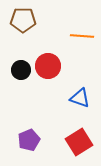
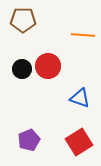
orange line: moved 1 px right, 1 px up
black circle: moved 1 px right, 1 px up
